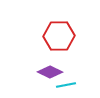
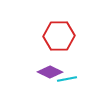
cyan line: moved 1 px right, 6 px up
